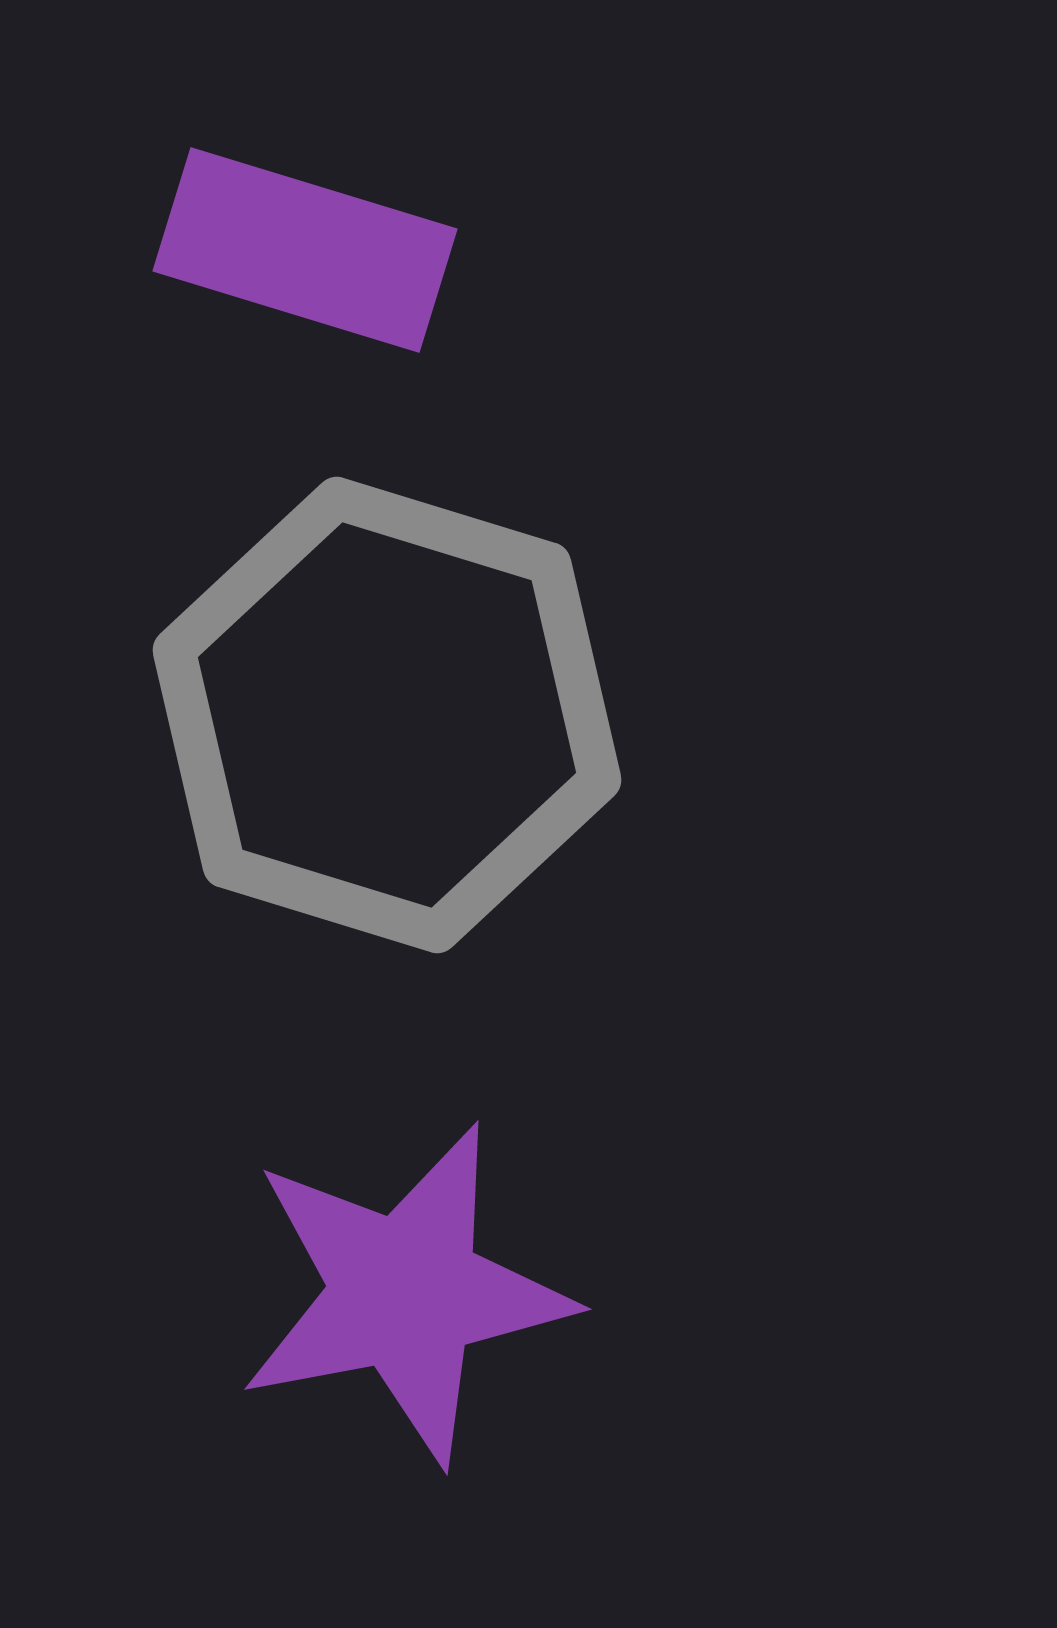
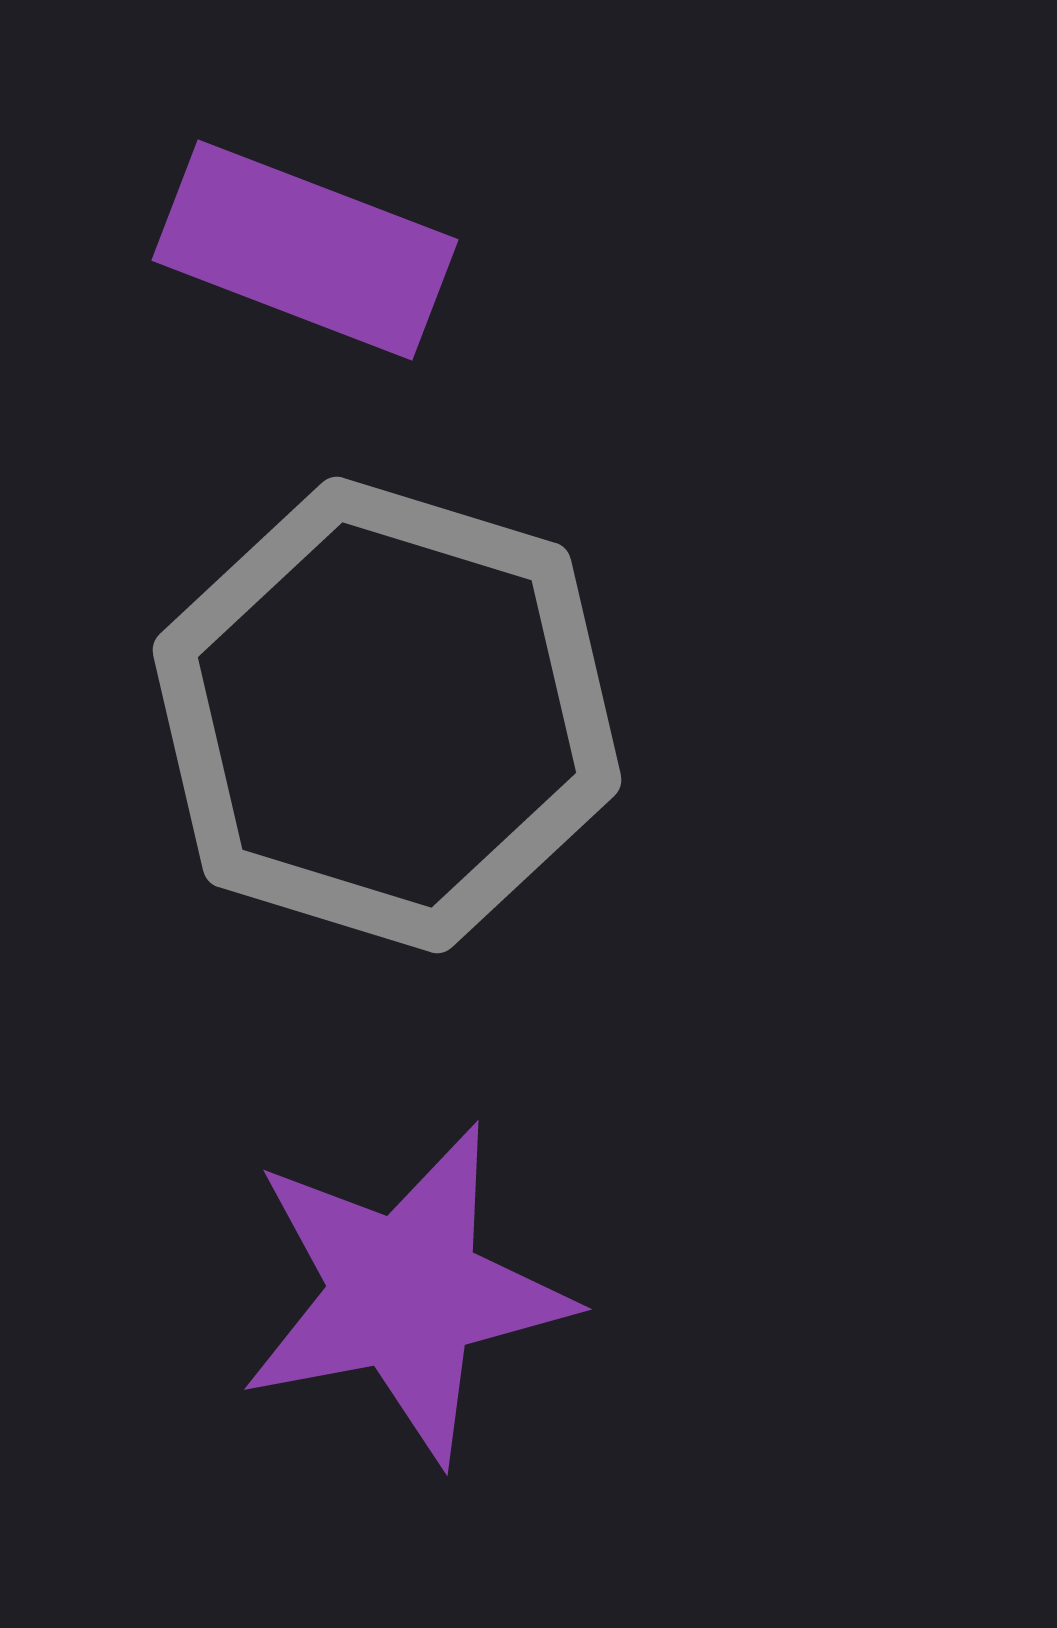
purple rectangle: rotated 4 degrees clockwise
